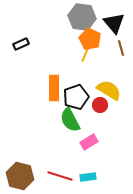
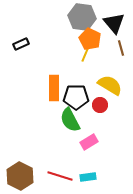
yellow semicircle: moved 1 px right, 5 px up
black pentagon: rotated 20 degrees clockwise
brown hexagon: rotated 12 degrees clockwise
